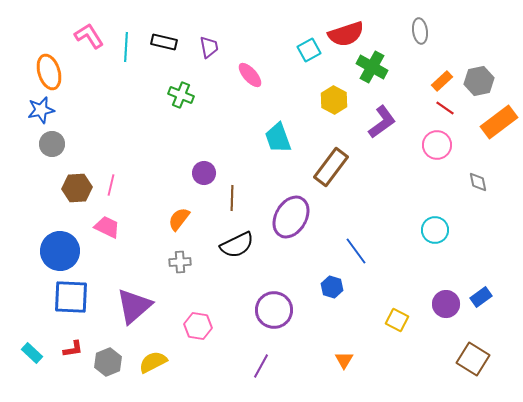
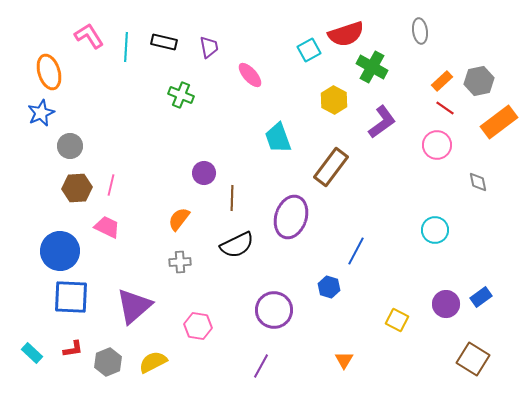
blue star at (41, 110): moved 3 px down; rotated 12 degrees counterclockwise
gray circle at (52, 144): moved 18 px right, 2 px down
purple ellipse at (291, 217): rotated 12 degrees counterclockwise
blue line at (356, 251): rotated 64 degrees clockwise
blue hexagon at (332, 287): moved 3 px left
